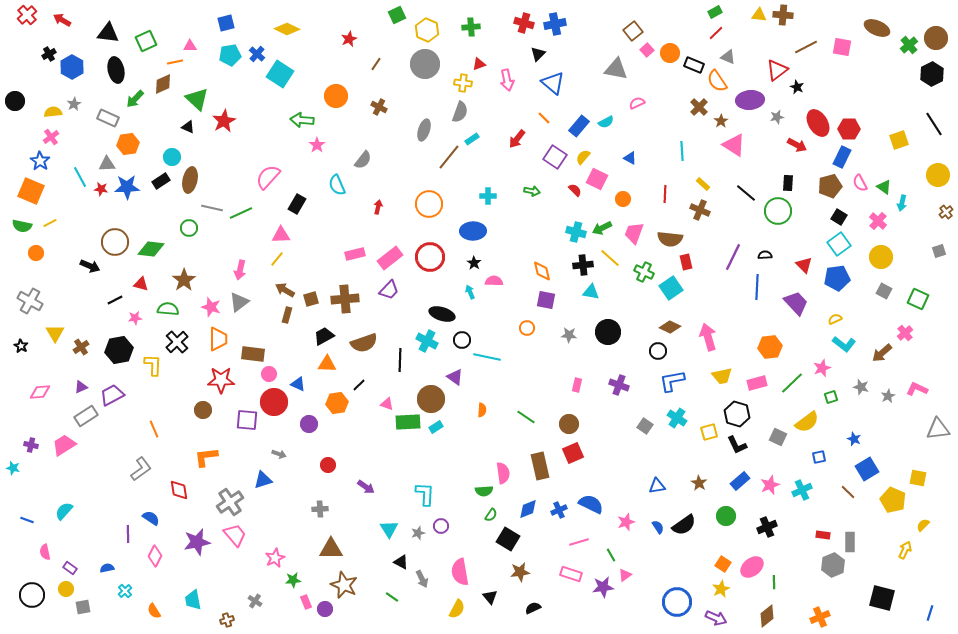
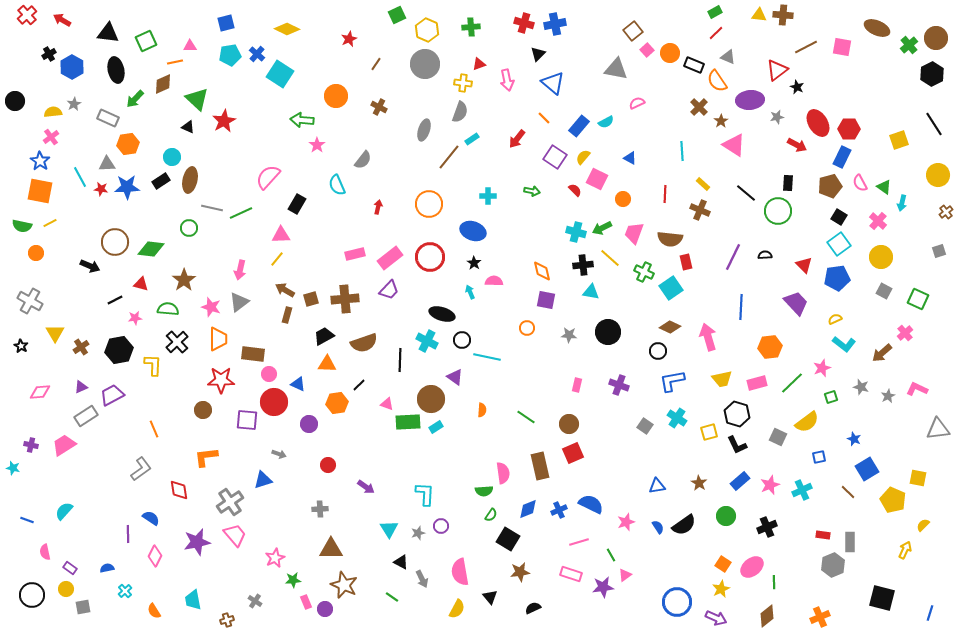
orange square at (31, 191): moved 9 px right; rotated 12 degrees counterclockwise
blue ellipse at (473, 231): rotated 20 degrees clockwise
blue line at (757, 287): moved 16 px left, 20 px down
yellow trapezoid at (722, 376): moved 3 px down
